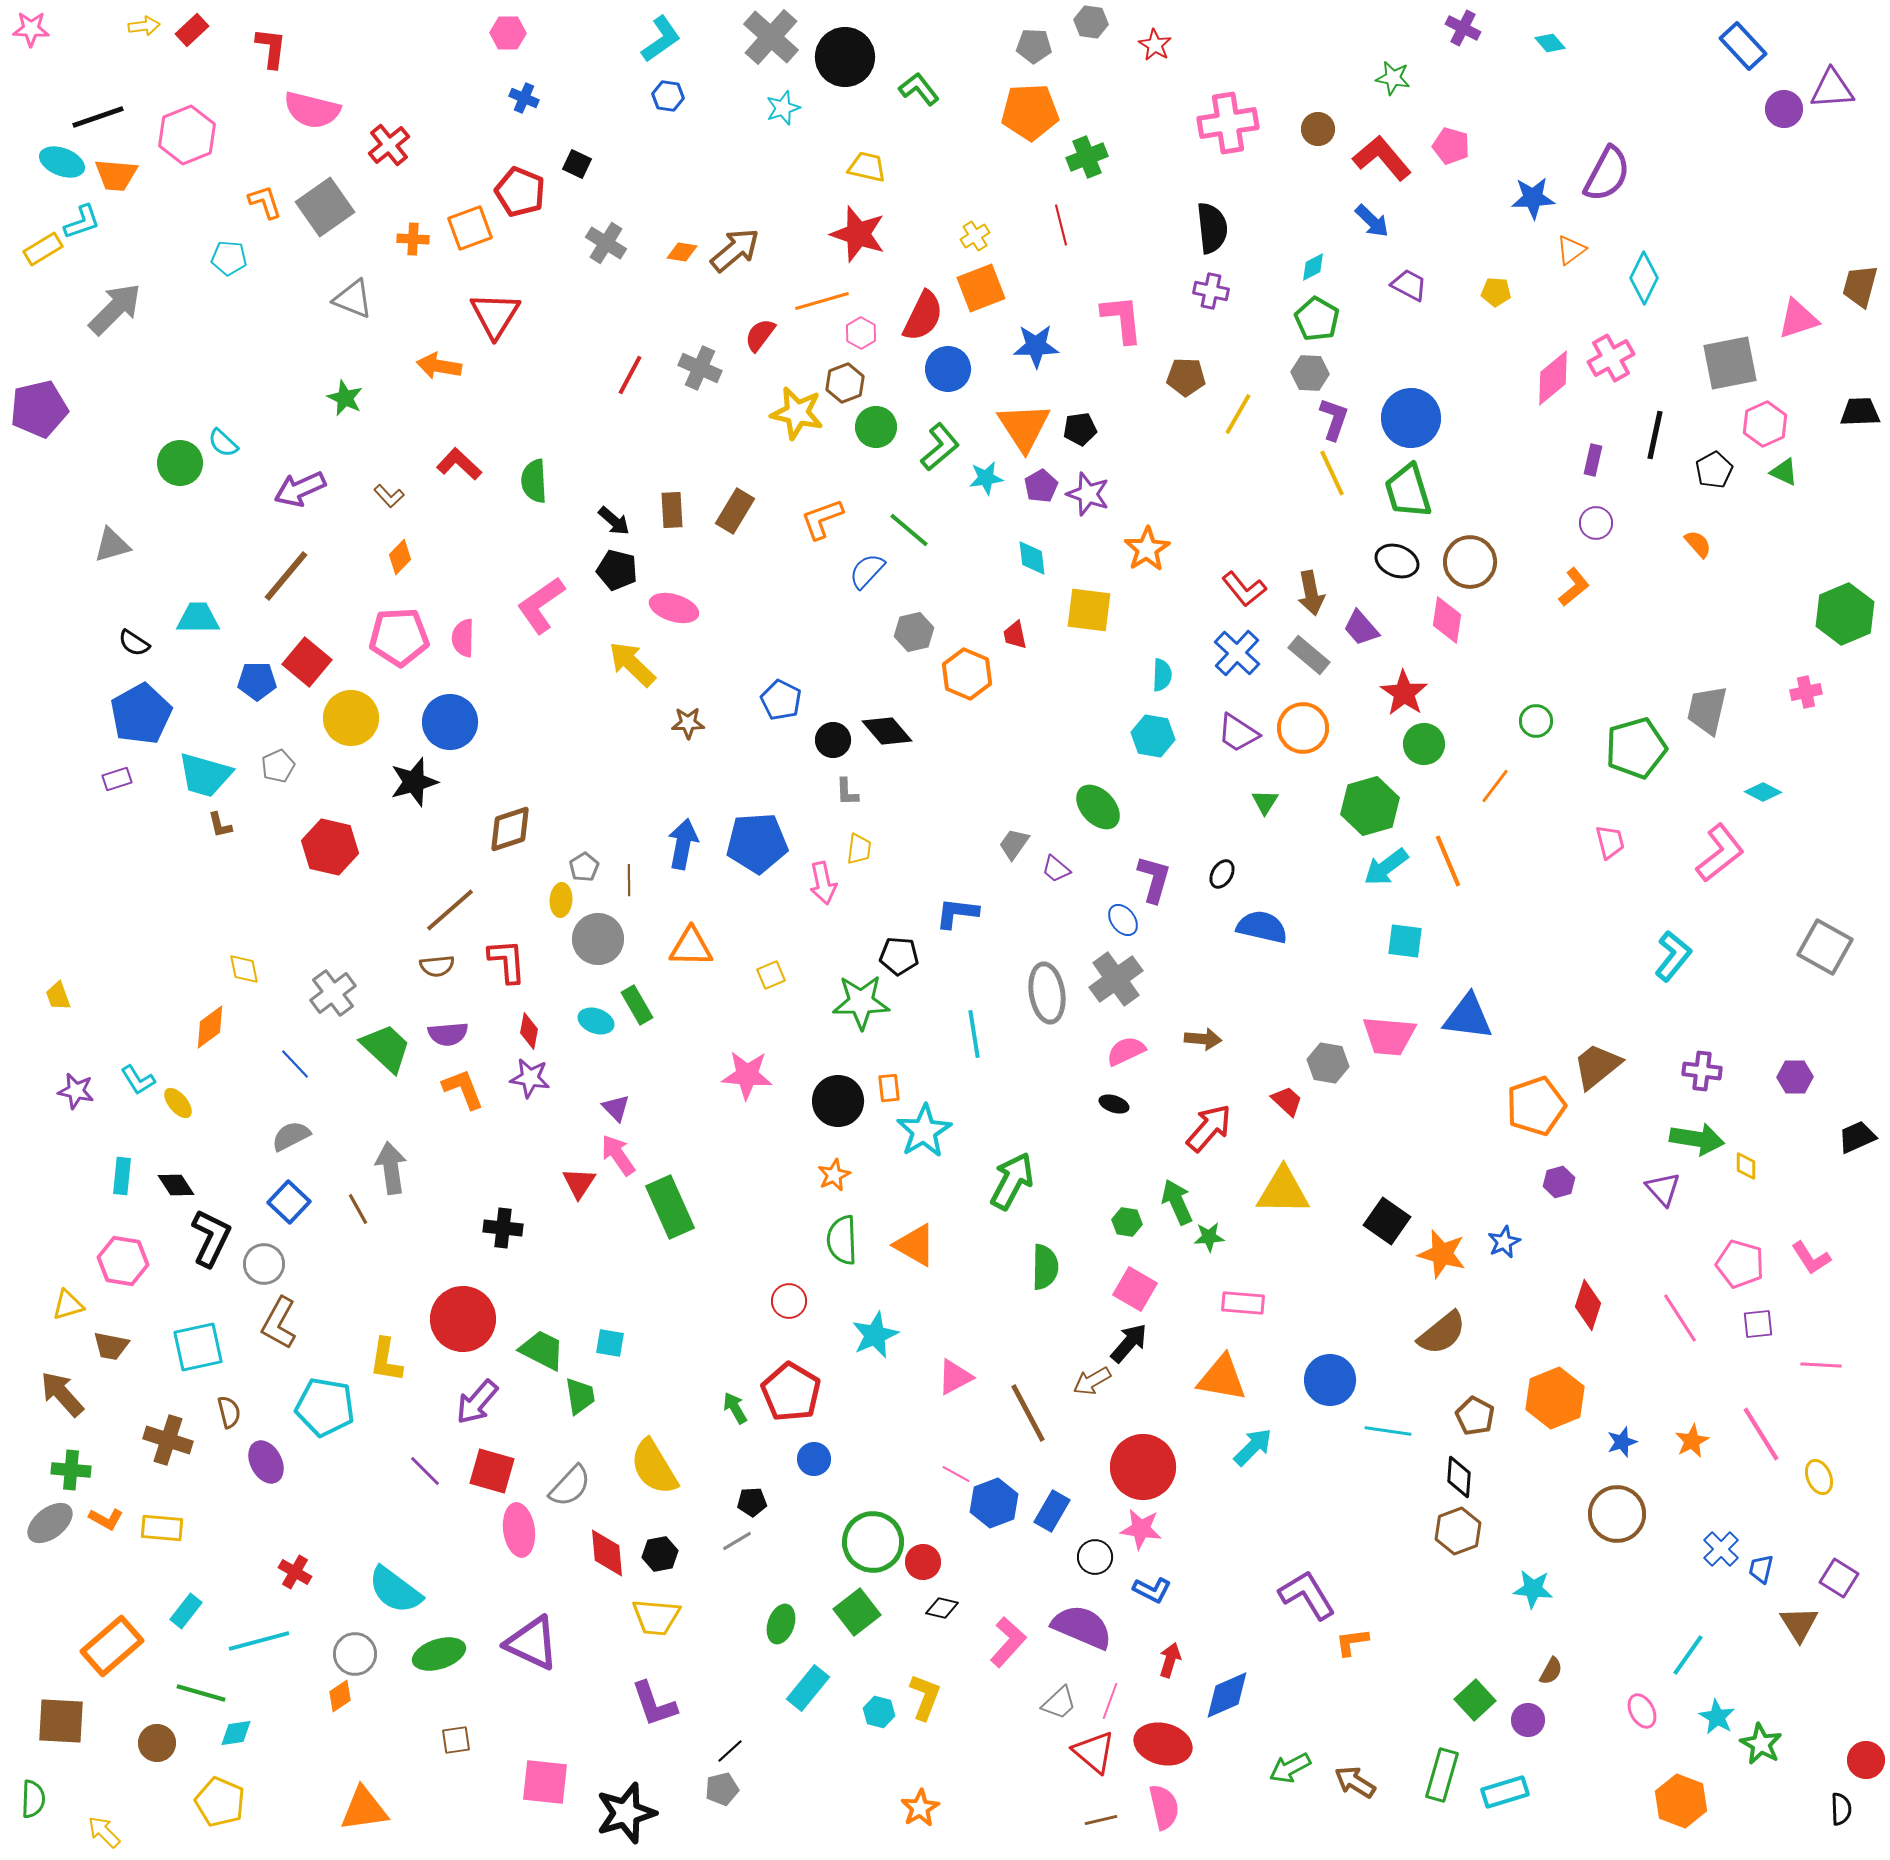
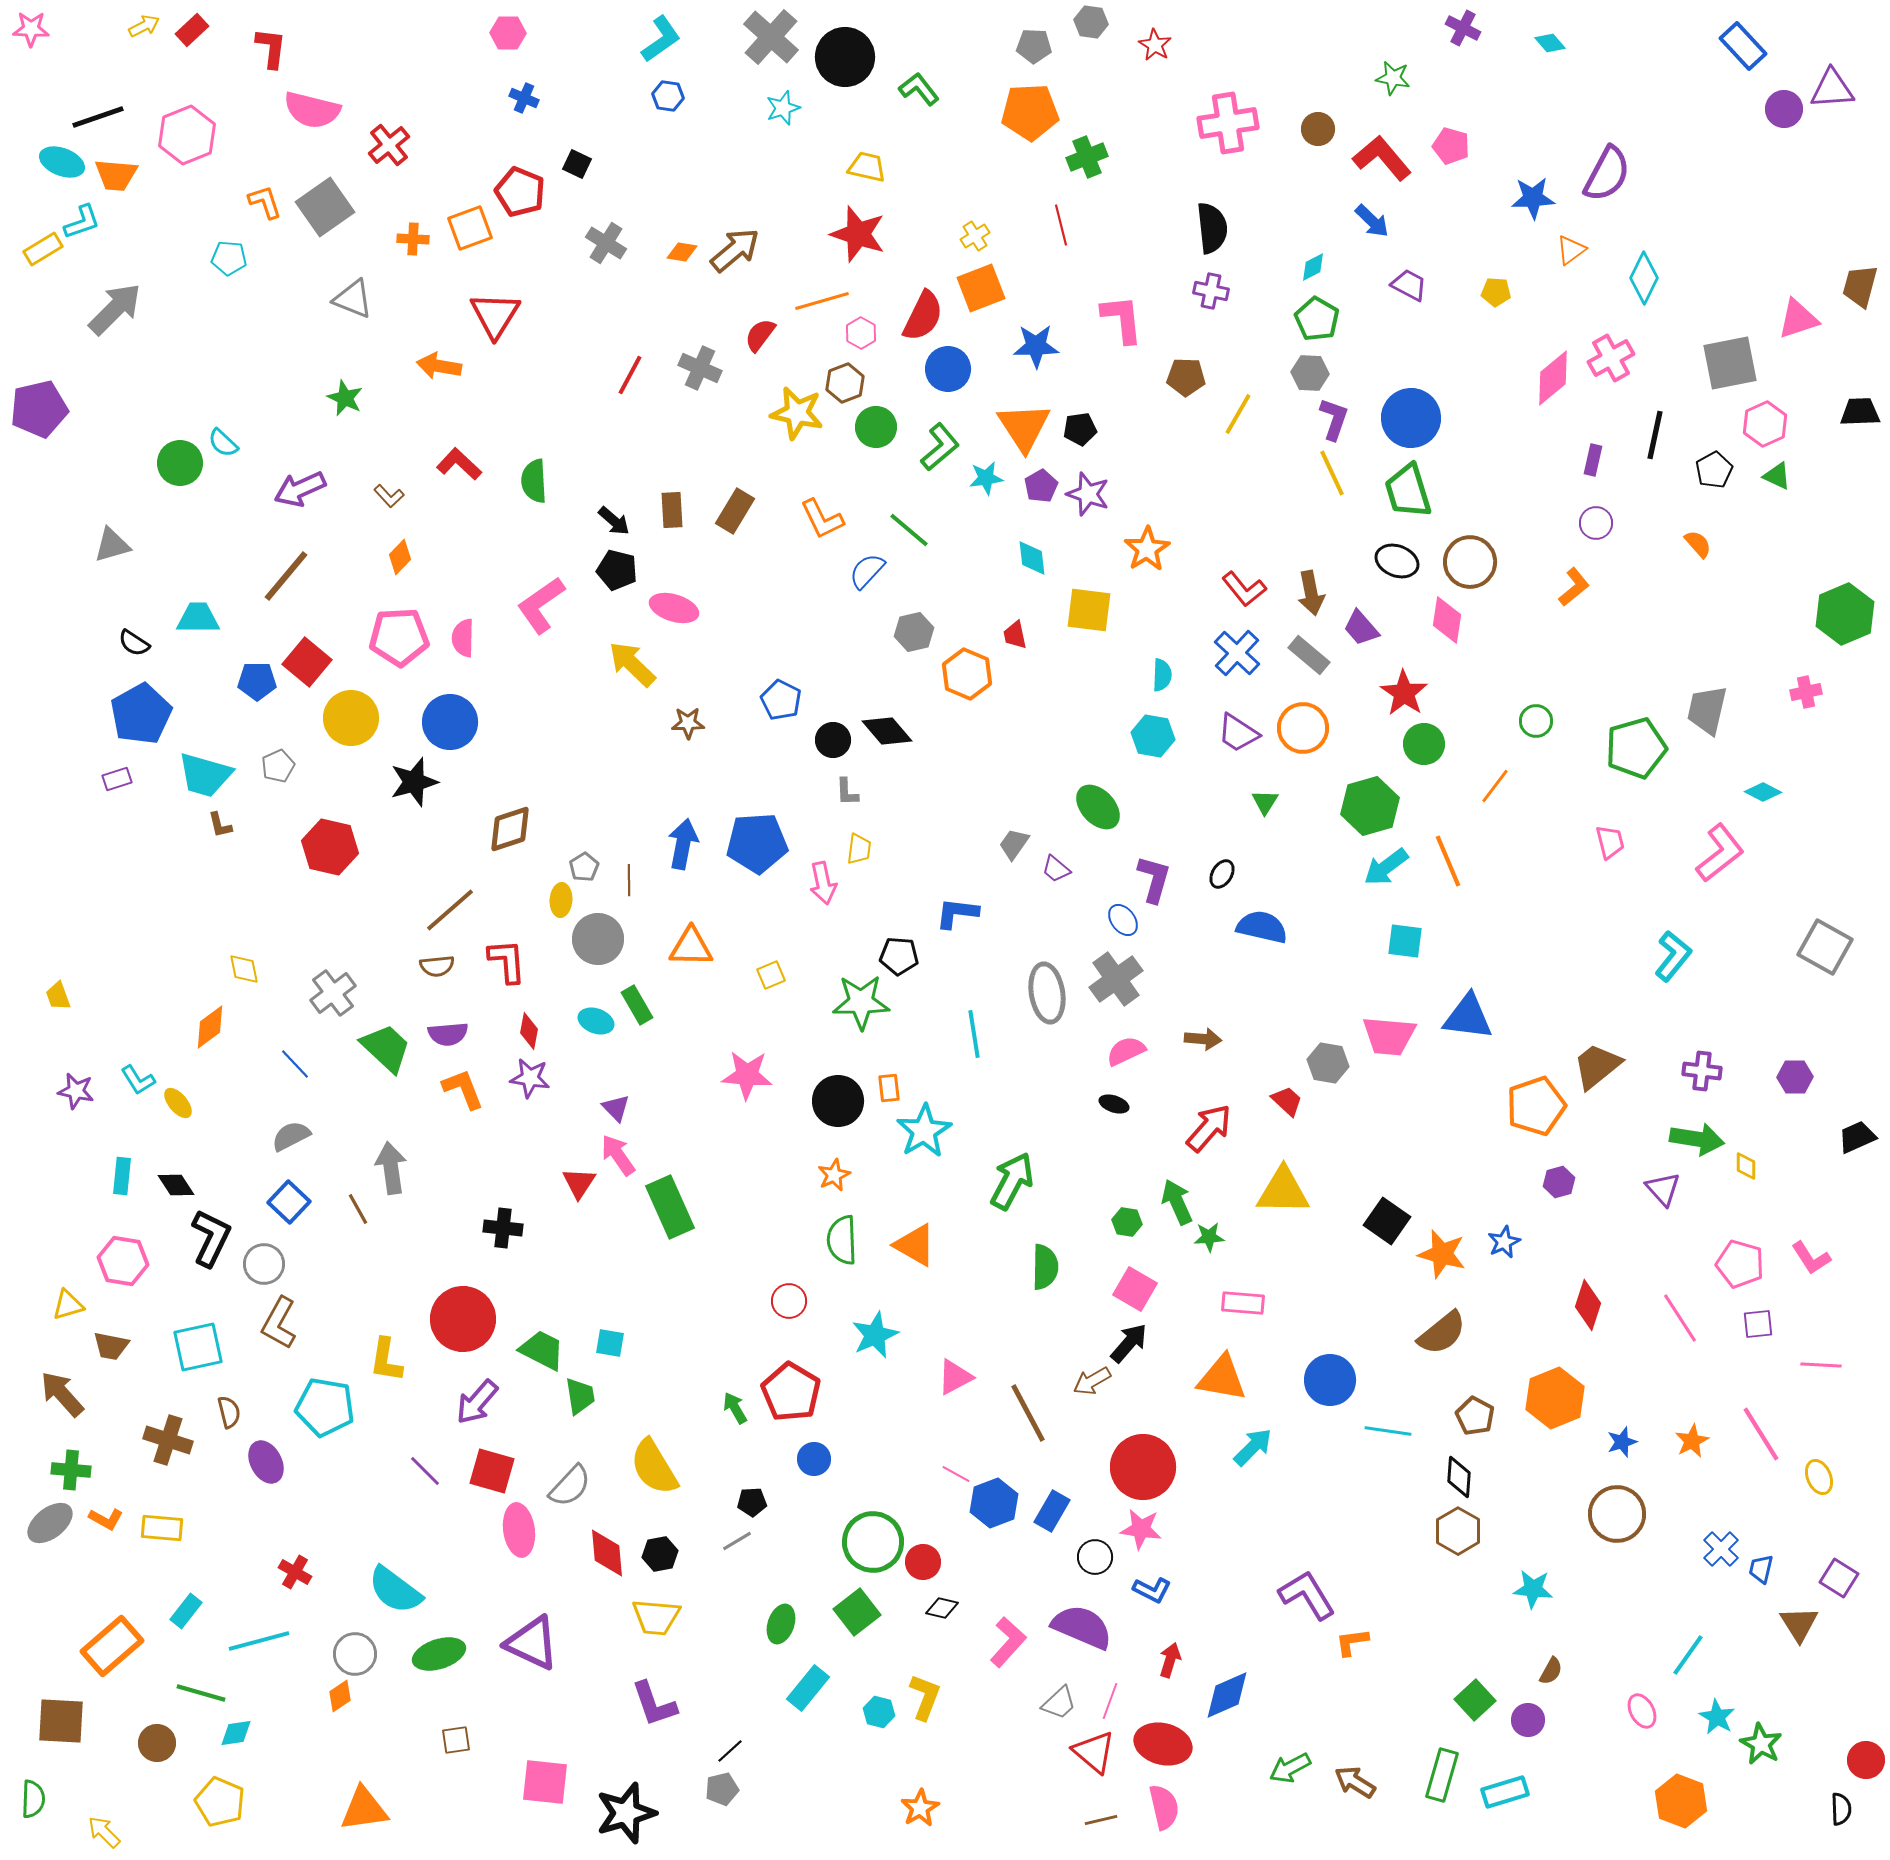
yellow arrow at (144, 26): rotated 20 degrees counterclockwise
green triangle at (1784, 472): moved 7 px left, 4 px down
orange L-shape at (822, 519): rotated 96 degrees counterclockwise
brown hexagon at (1458, 1531): rotated 9 degrees counterclockwise
